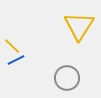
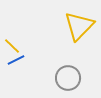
yellow triangle: rotated 12 degrees clockwise
gray circle: moved 1 px right
